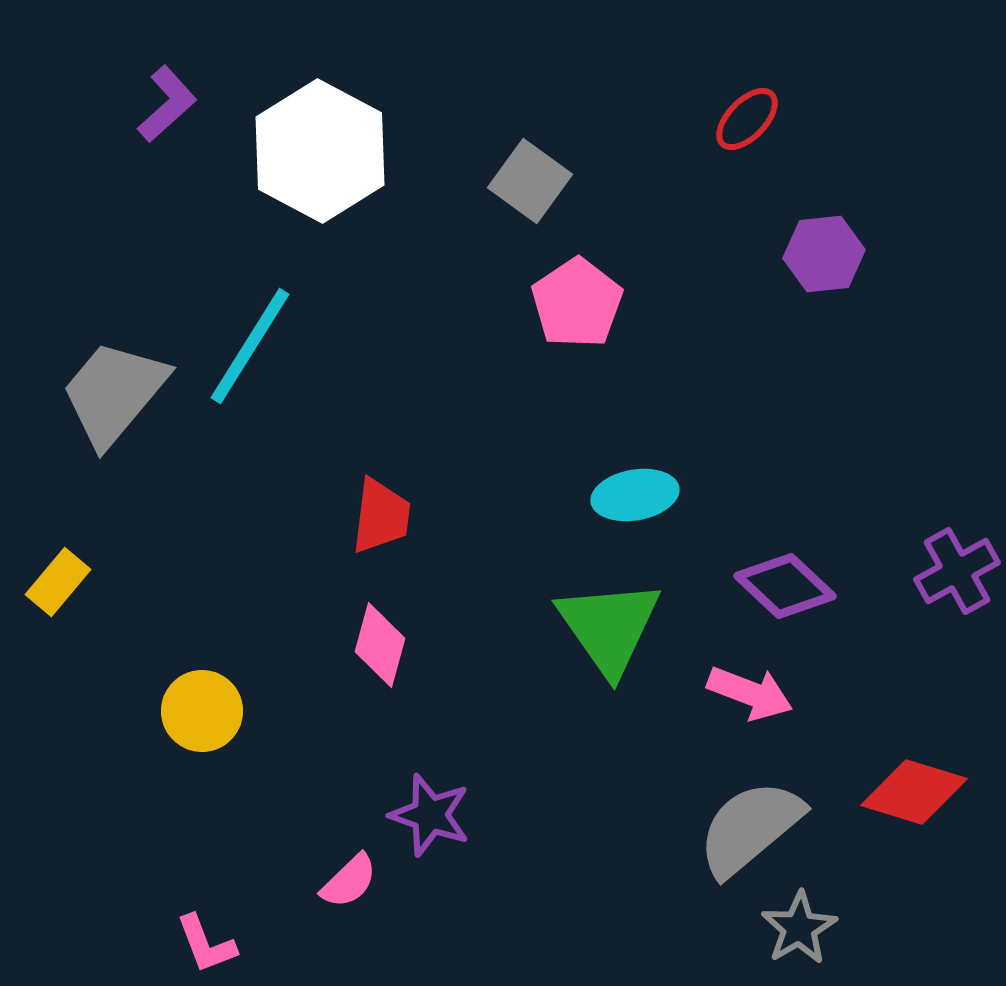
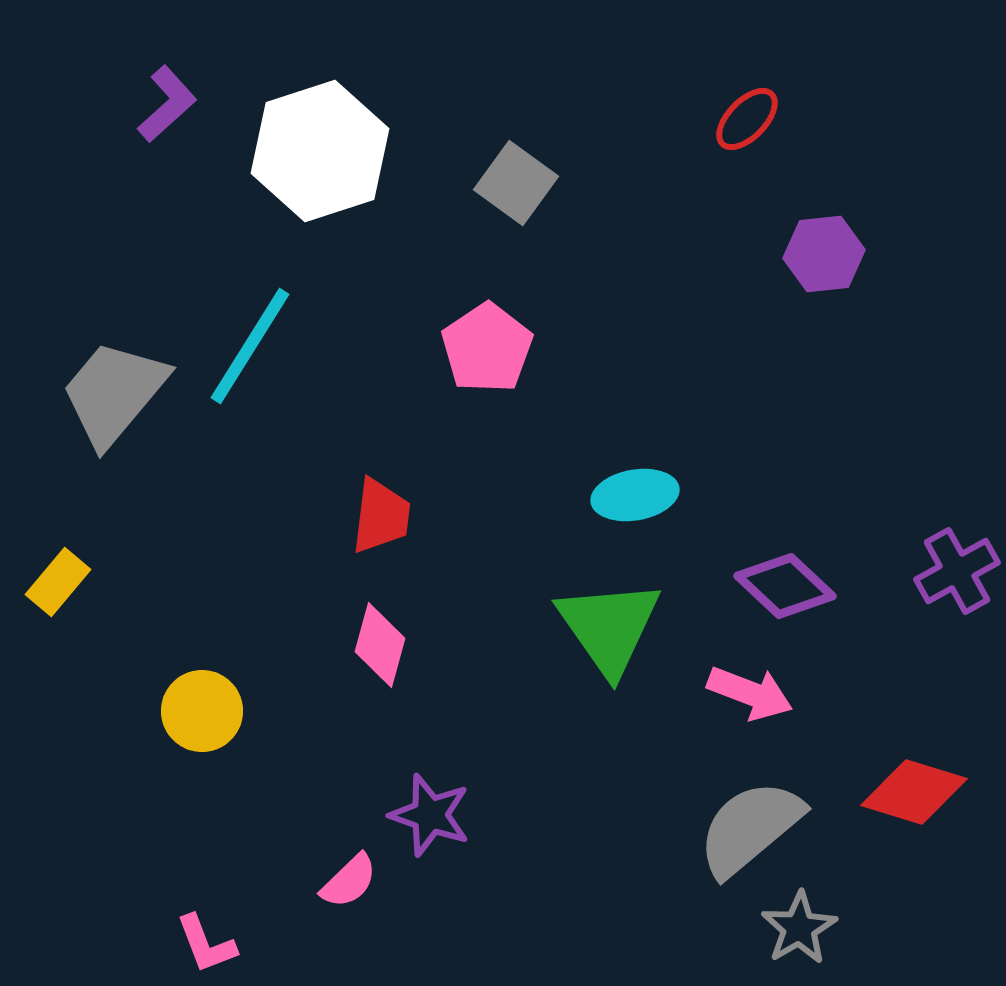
white hexagon: rotated 14 degrees clockwise
gray square: moved 14 px left, 2 px down
pink pentagon: moved 90 px left, 45 px down
